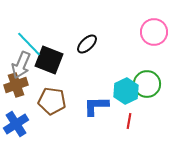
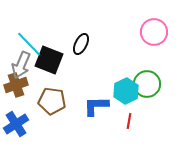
black ellipse: moved 6 px left; rotated 20 degrees counterclockwise
